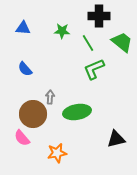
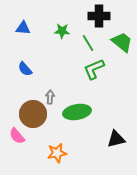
pink semicircle: moved 5 px left, 2 px up
